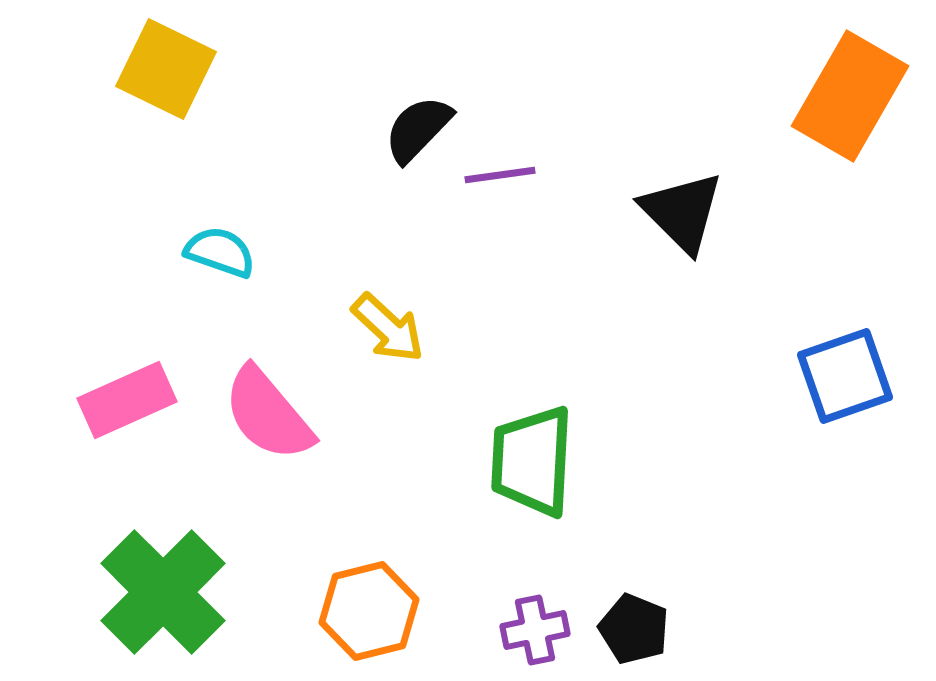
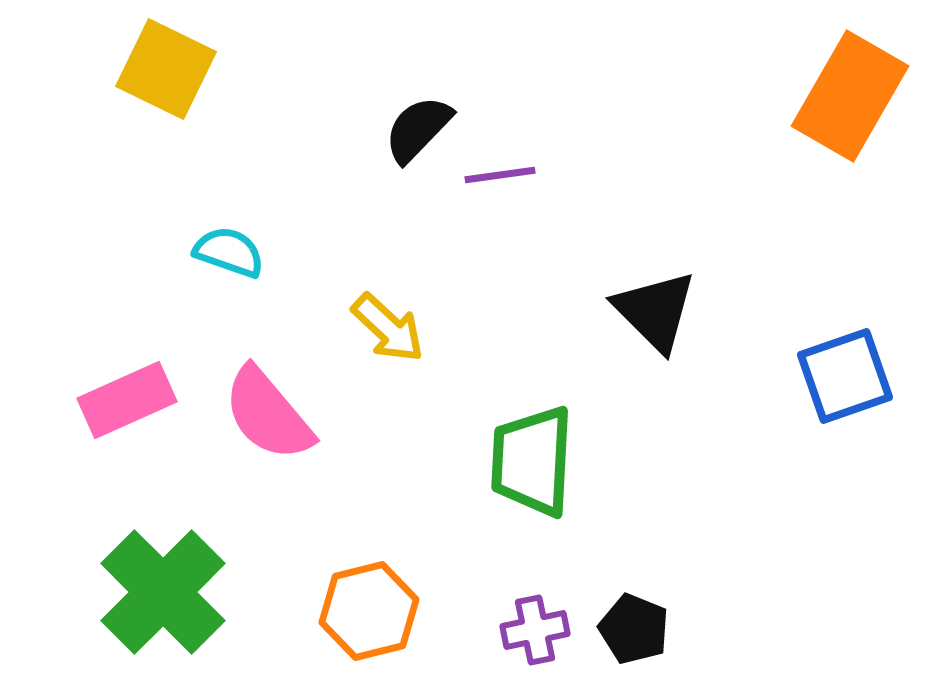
black triangle: moved 27 px left, 99 px down
cyan semicircle: moved 9 px right
